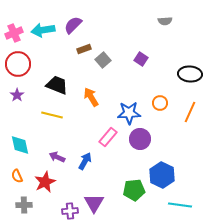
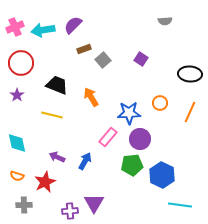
pink cross: moved 1 px right, 6 px up
red circle: moved 3 px right, 1 px up
cyan diamond: moved 3 px left, 2 px up
orange semicircle: rotated 48 degrees counterclockwise
green pentagon: moved 2 px left, 25 px up
